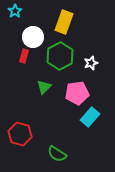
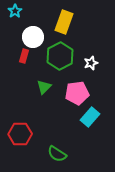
red hexagon: rotated 15 degrees counterclockwise
